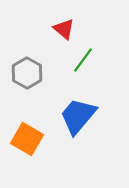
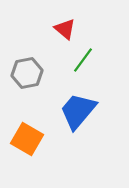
red triangle: moved 1 px right
gray hexagon: rotated 20 degrees clockwise
blue trapezoid: moved 5 px up
